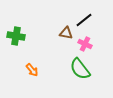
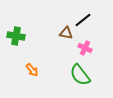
black line: moved 1 px left
pink cross: moved 4 px down
green semicircle: moved 6 px down
